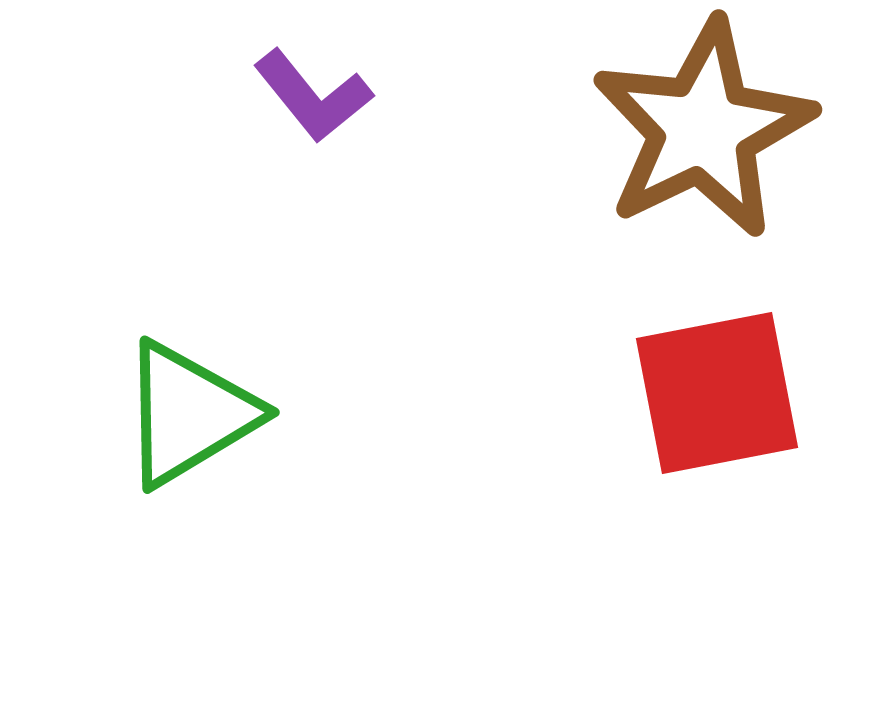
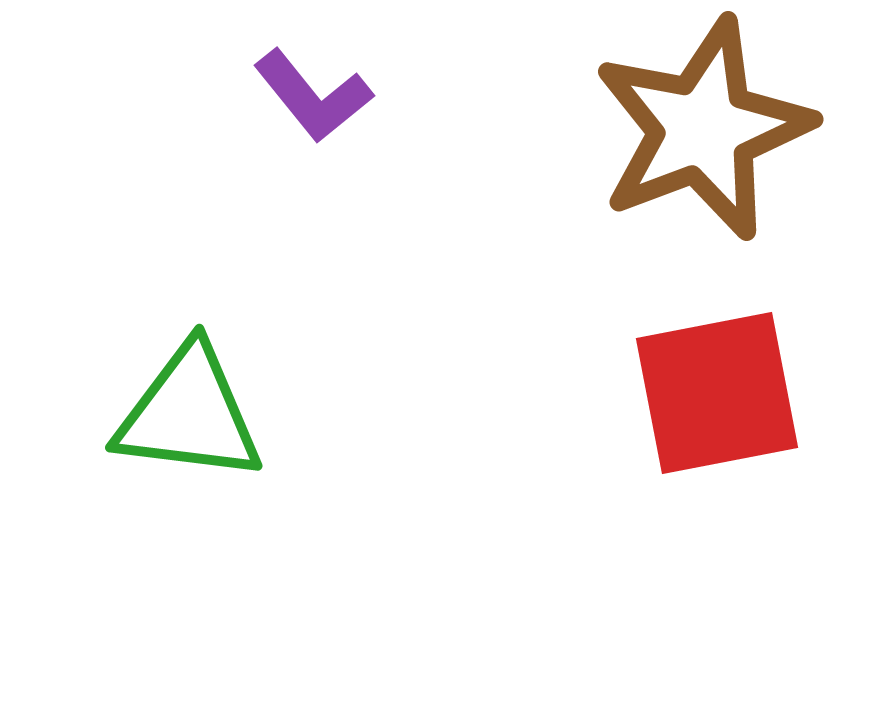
brown star: rotated 5 degrees clockwise
green triangle: rotated 38 degrees clockwise
